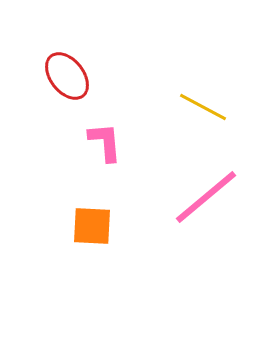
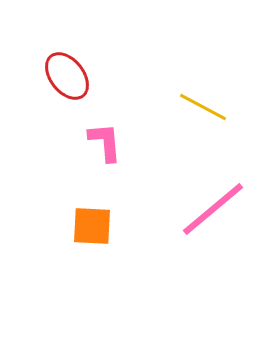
pink line: moved 7 px right, 12 px down
